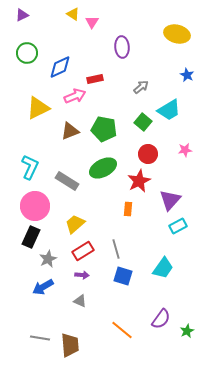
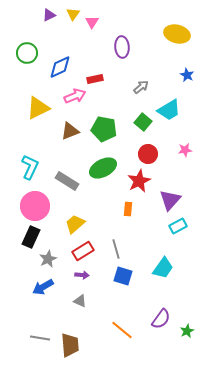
yellow triangle at (73, 14): rotated 32 degrees clockwise
purple triangle at (22, 15): moved 27 px right
